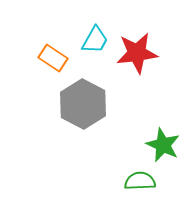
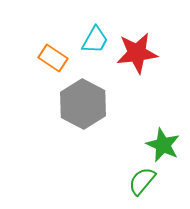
green semicircle: moved 2 px right; rotated 48 degrees counterclockwise
